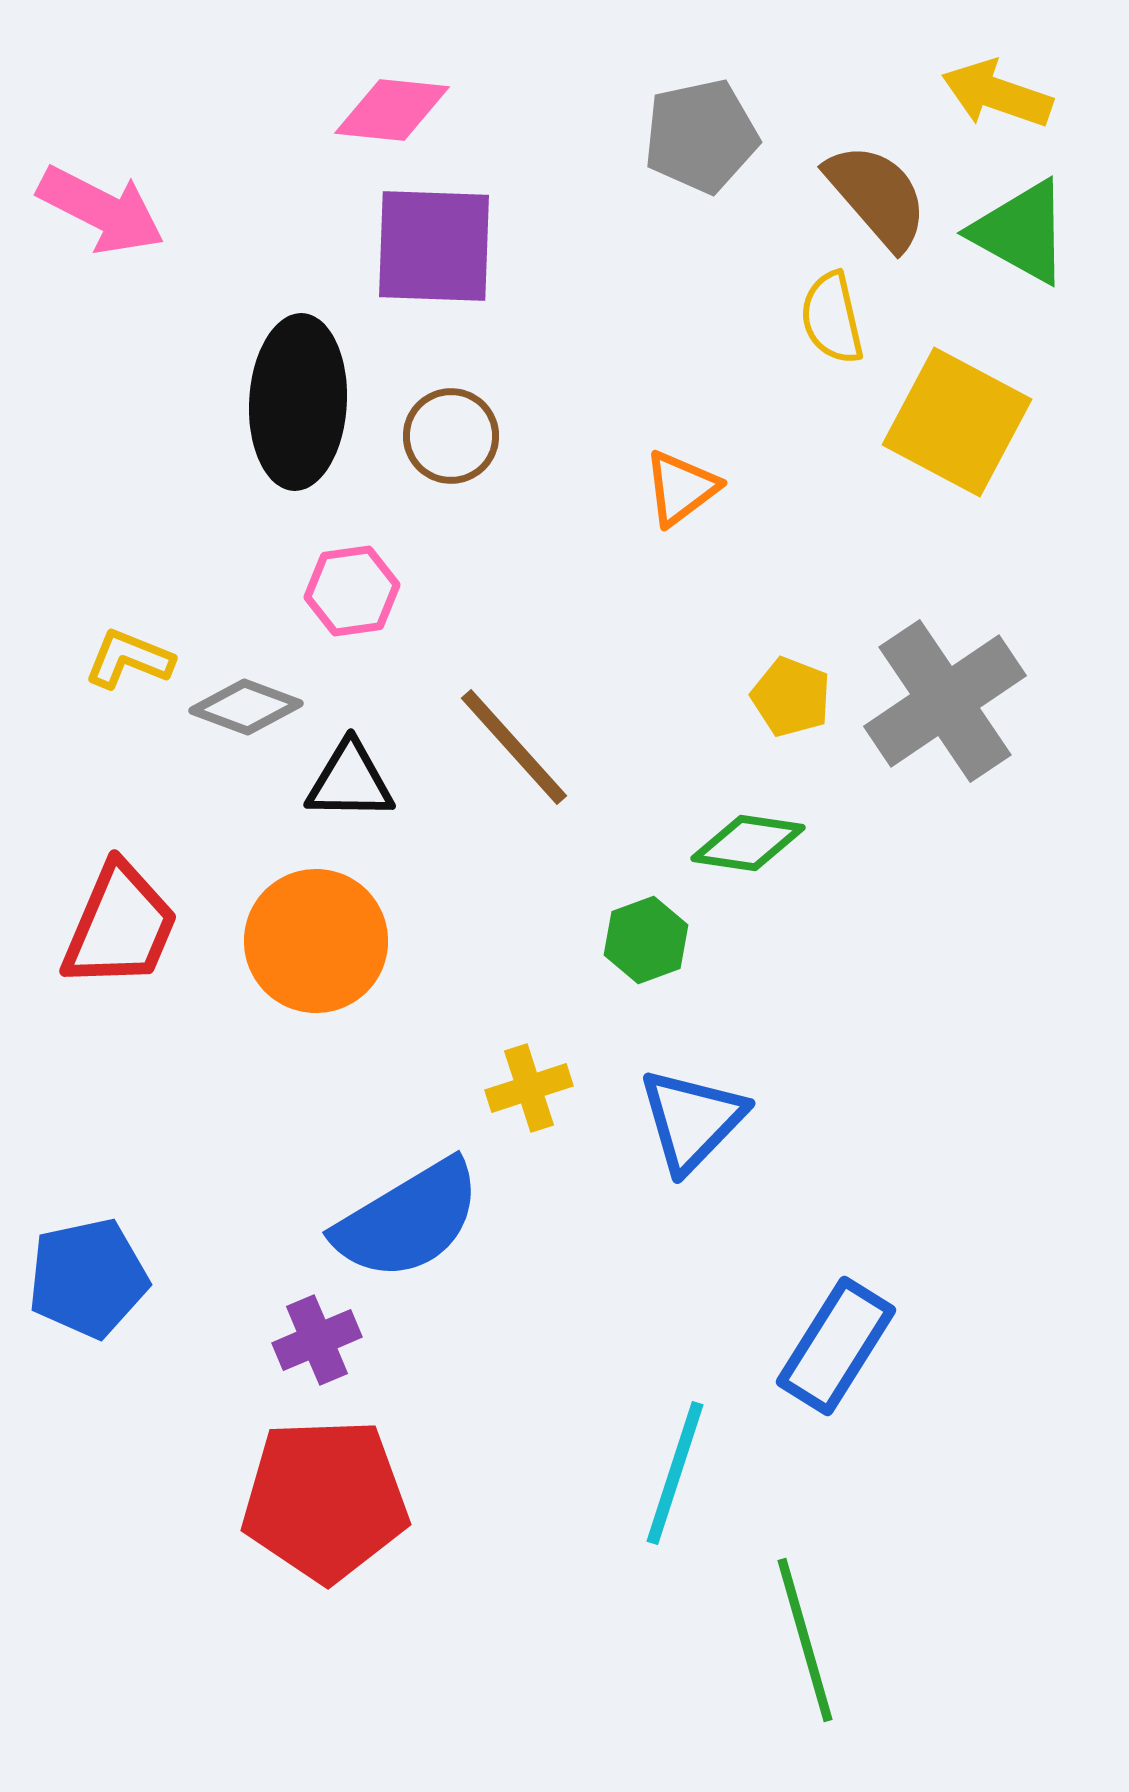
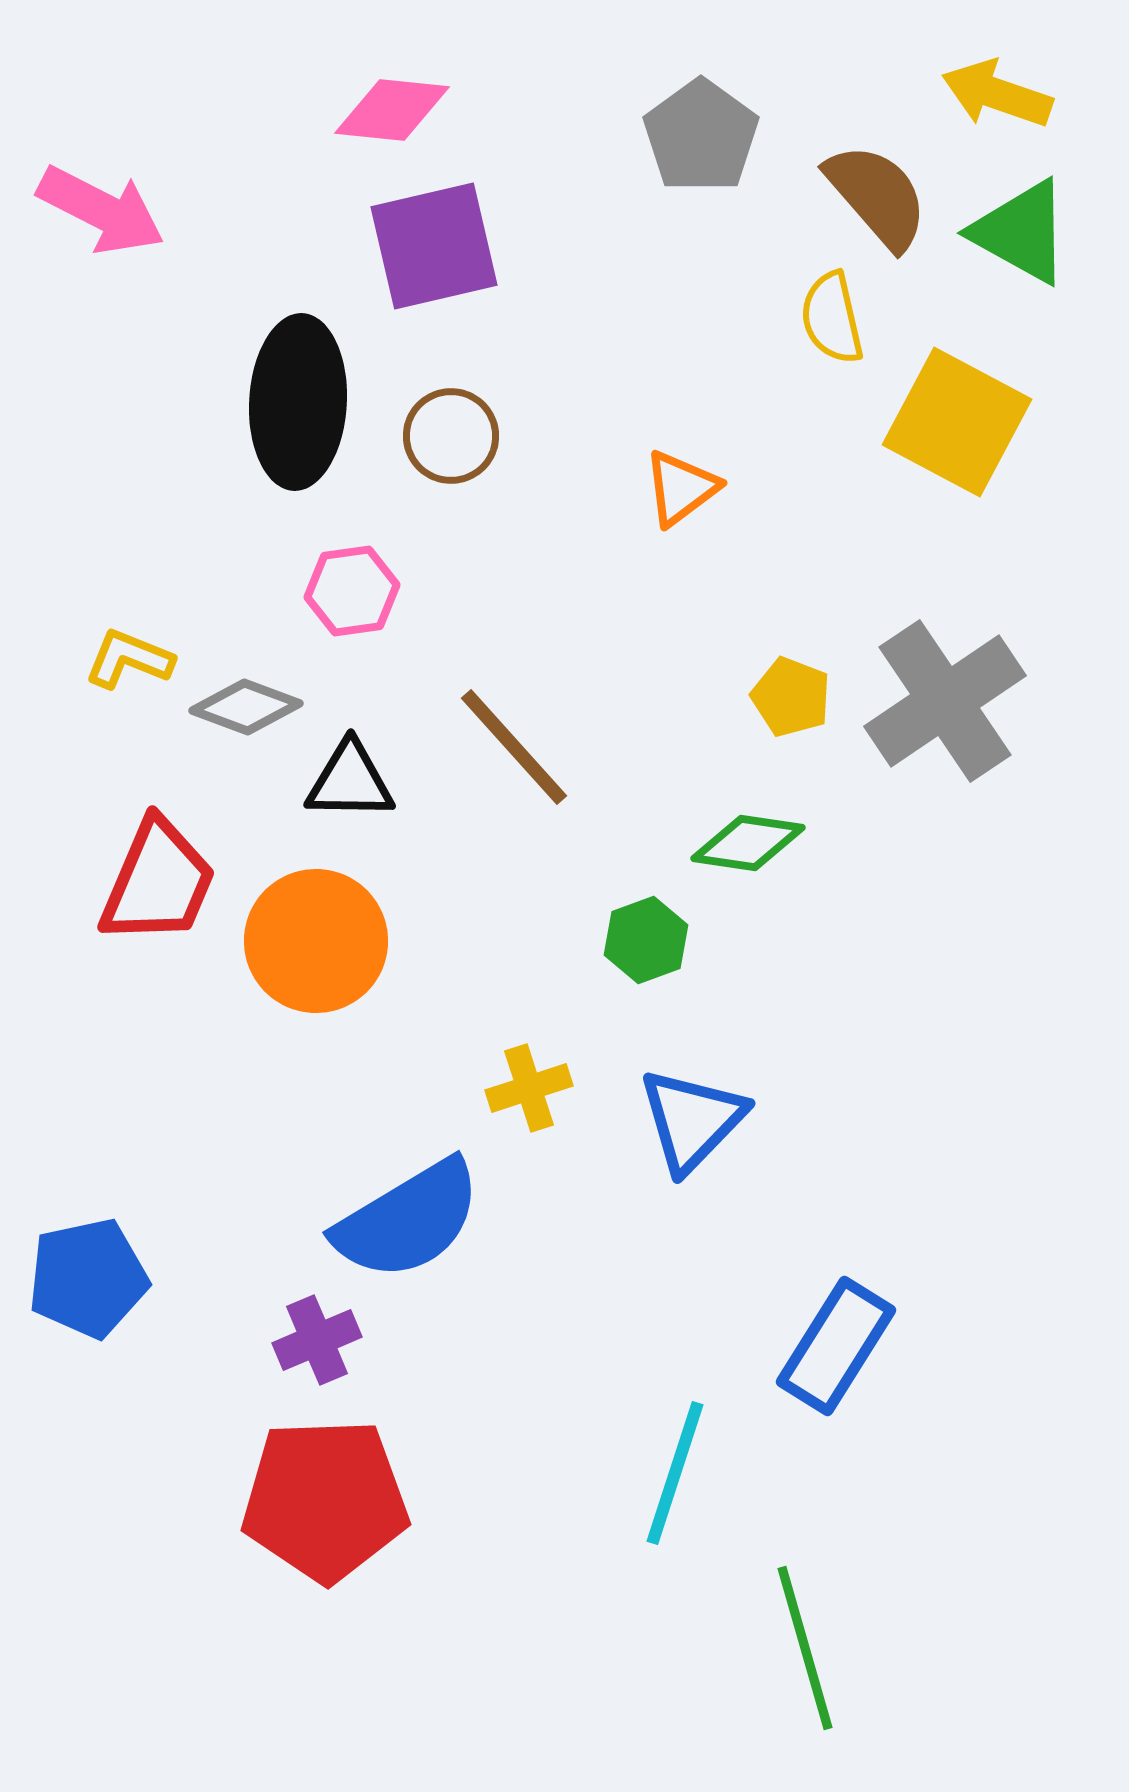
gray pentagon: rotated 24 degrees counterclockwise
purple square: rotated 15 degrees counterclockwise
red trapezoid: moved 38 px right, 44 px up
green line: moved 8 px down
